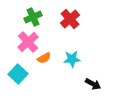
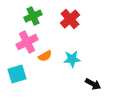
green cross: moved 1 px up
pink cross: moved 1 px left; rotated 15 degrees clockwise
orange semicircle: moved 1 px right, 2 px up
cyan square: moved 1 px left; rotated 30 degrees clockwise
